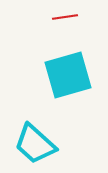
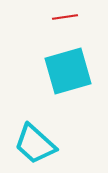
cyan square: moved 4 px up
